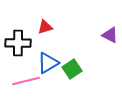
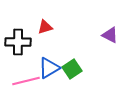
black cross: moved 1 px up
blue triangle: moved 1 px right, 5 px down
